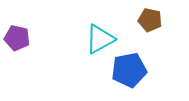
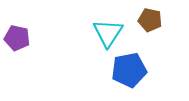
cyan triangle: moved 8 px right, 6 px up; rotated 28 degrees counterclockwise
